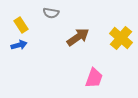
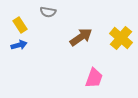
gray semicircle: moved 3 px left, 1 px up
yellow rectangle: moved 1 px left
brown arrow: moved 3 px right
